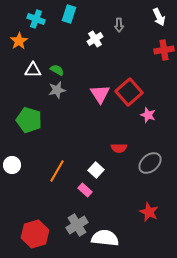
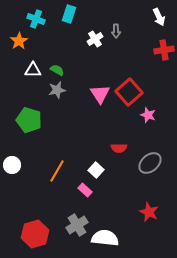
gray arrow: moved 3 px left, 6 px down
